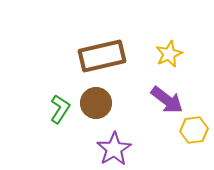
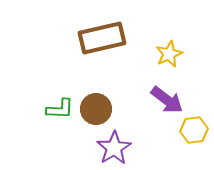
brown rectangle: moved 18 px up
brown circle: moved 6 px down
green L-shape: rotated 60 degrees clockwise
purple star: moved 1 px up
